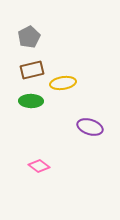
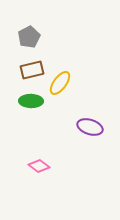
yellow ellipse: moved 3 px left; rotated 45 degrees counterclockwise
